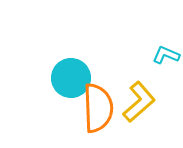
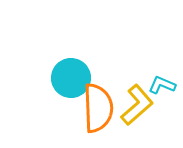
cyan L-shape: moved 4 px left, 30 px down
yellow L-shape: moved 2 px left, 3 px down
